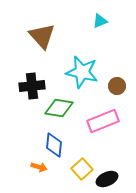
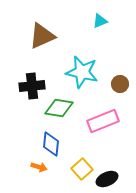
brown triangle: rotated 48 degrees clockwise
brown circle: moved 3 px right, 2 px up
blue diamond: moved 3 px left, 1 px up
